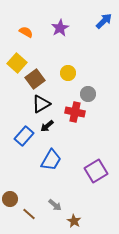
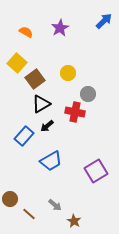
blue trapezoid: moved 1 px down; rotated 30 degrees clockwise
